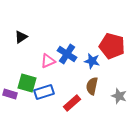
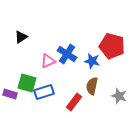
red rectangle: moved 2 px right, 1 px up; rotated 12 degrees counterclockwise
